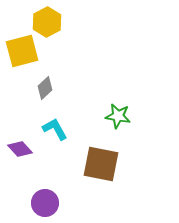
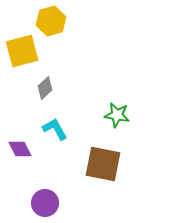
yellow hexagon: moved 4 px right, 1 px up; rotated 12 degrees clockwise
green star: moved 1 px left, 1 px up
purple diamond: rotated 15 degrees clockwise
brown square: moved 2 px right
